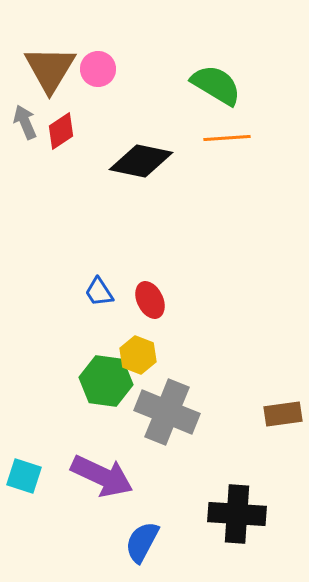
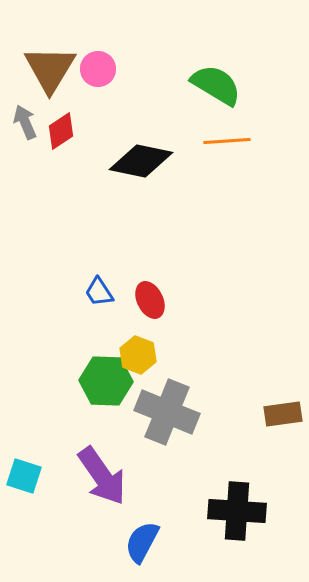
orange line: moved 3 px down
green hexagon: rotated 6 degrees counterclockwise
purple arrow: rotated 30 degrees clockwise
black cross: moved 3 px up
